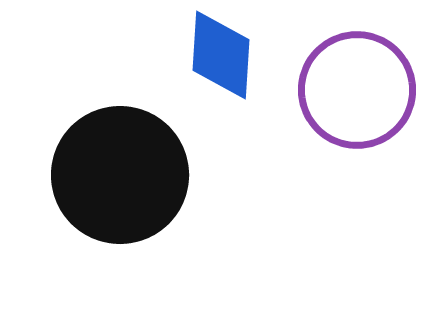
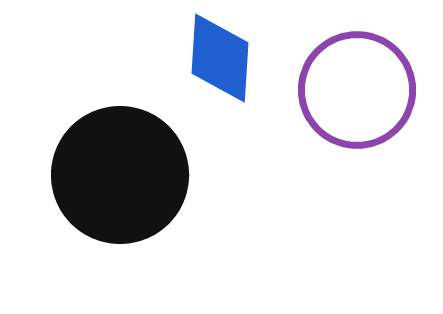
blue diamond: moved 1 px left, 3 px down
